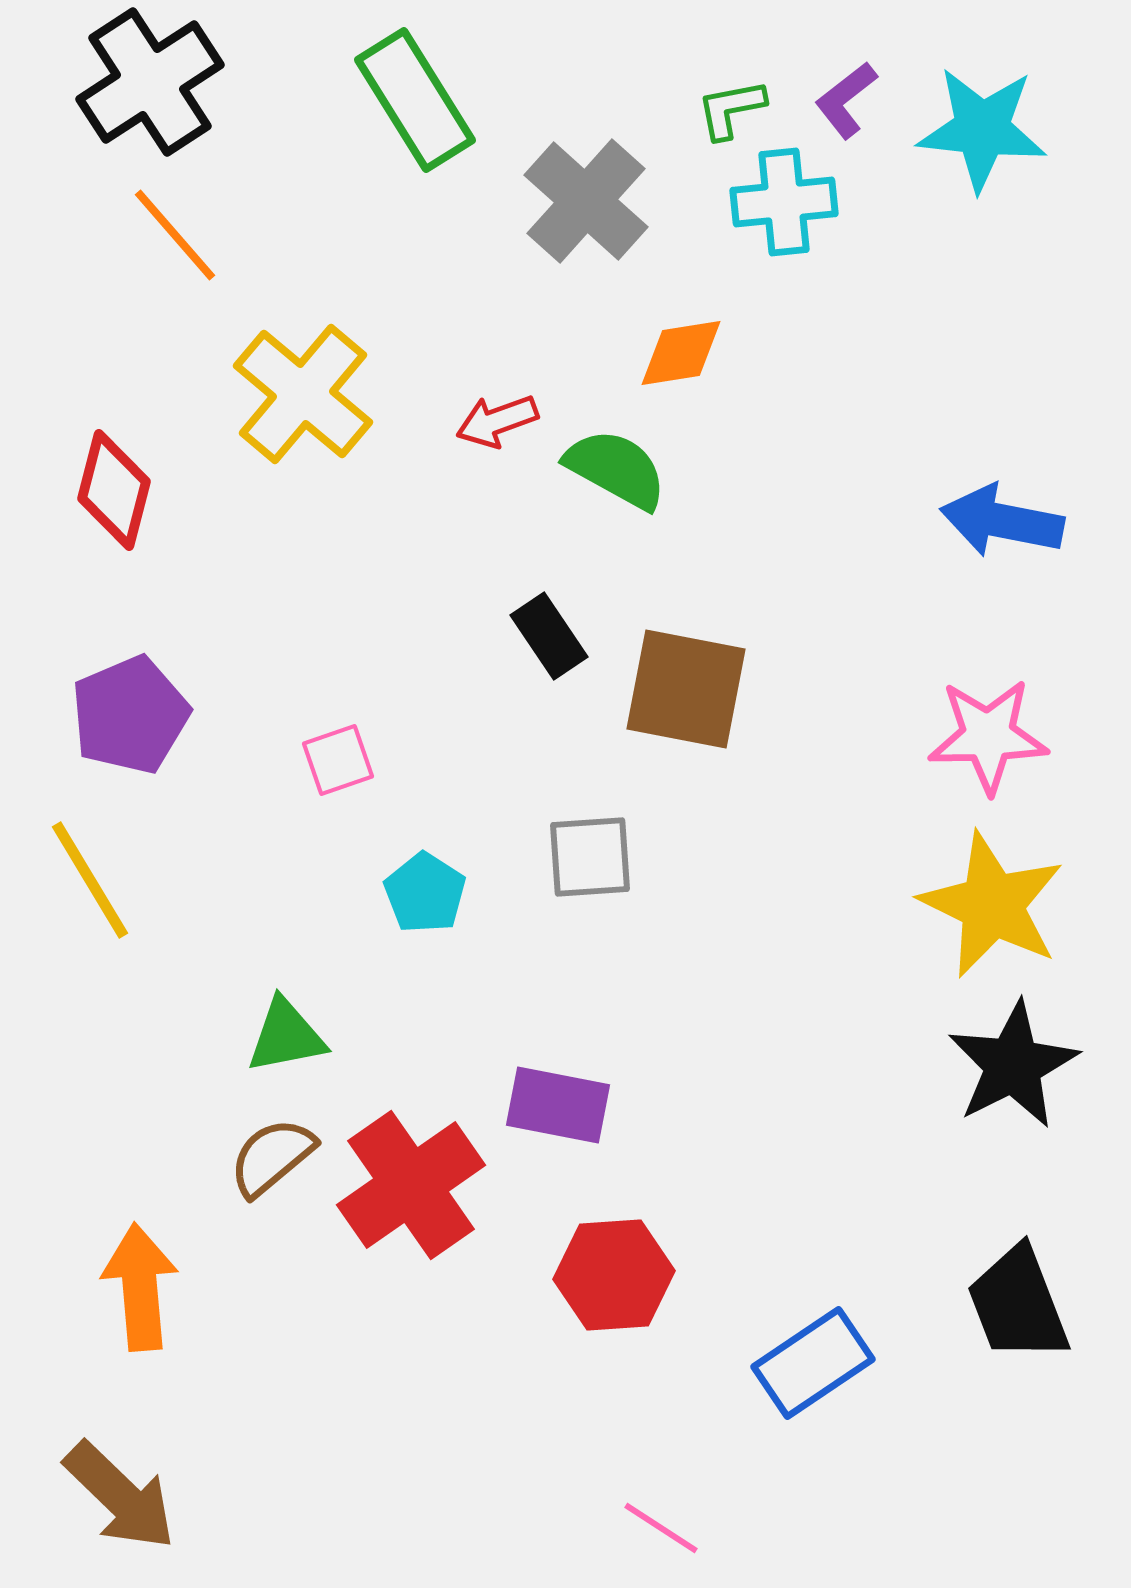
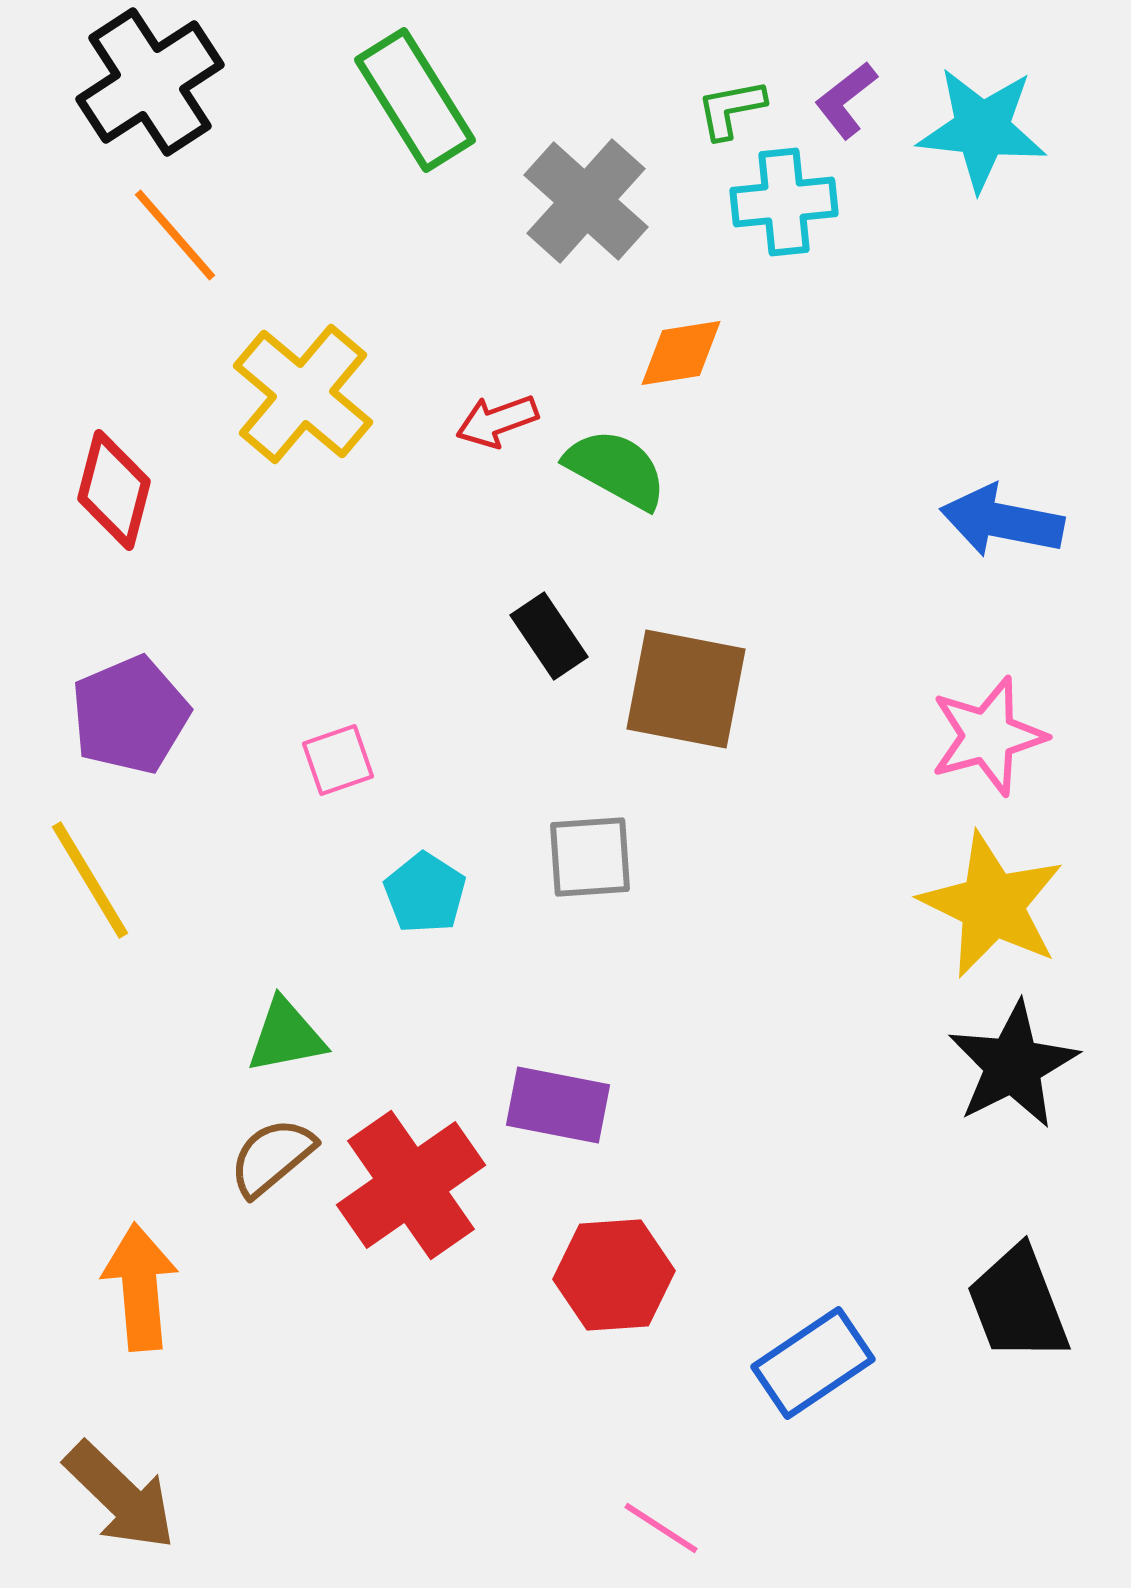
pink star: rotated 14 degrees counterclockwise
